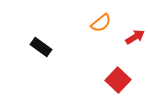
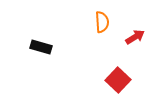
orange semicircle: moved 1 px right, 1 px up; rotated 55 degrees counterclockwise
black rectangle: rotated 20 degrees counterclockwise
